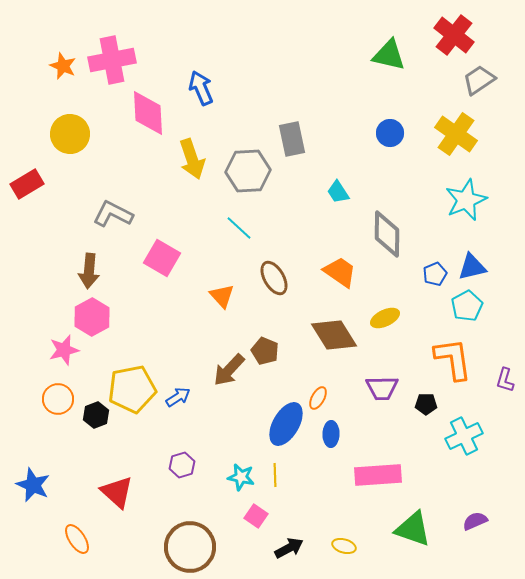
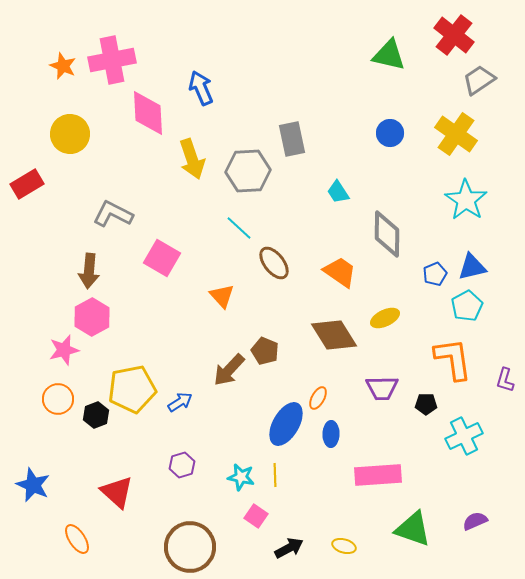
cyan star at (466, 200): rotated 15 degrees counterclockwise
brown ellipse at (274, 278): moved 15 px up; rotated 8 degrees counterclockwise
blue arrow at (178, 397): moved 2 px right, 5 px down
